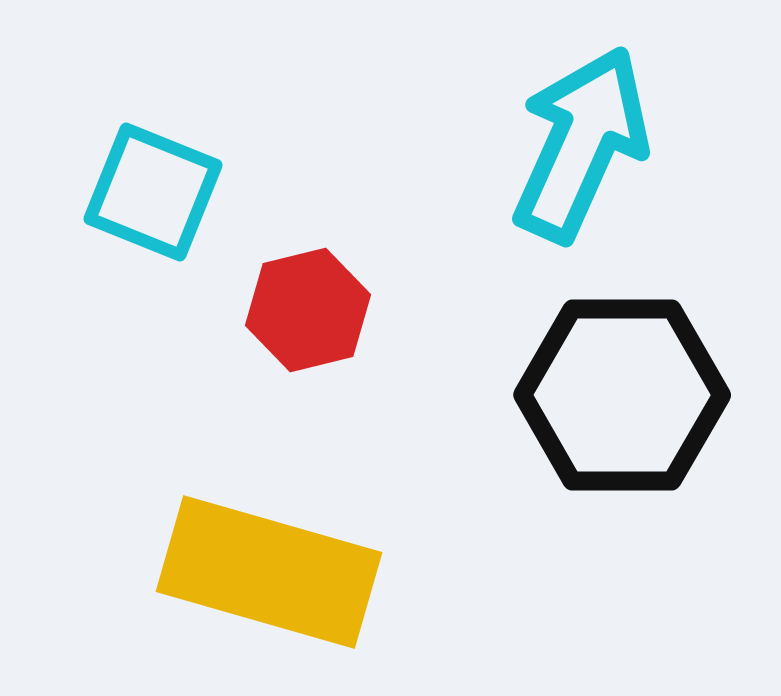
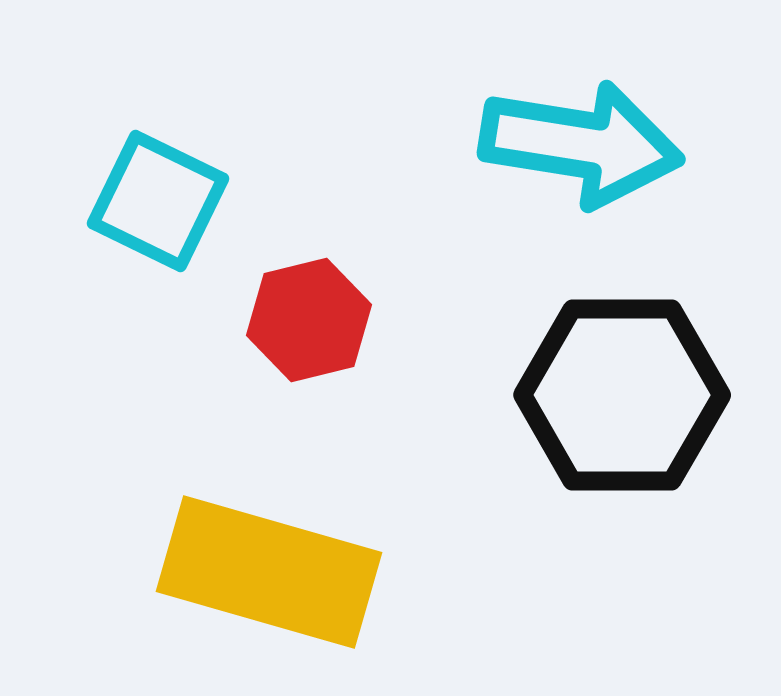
cyan arrow: rotated 75 degrees clockwise
cyan square: moved 5 px right, 9 px down; rotated 4 degrees clockwise
red hexagon: moved 1 px right, 10 px down
